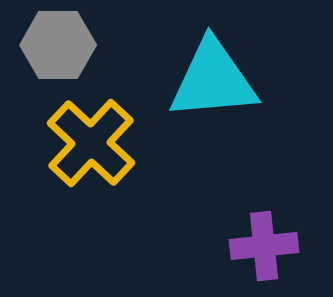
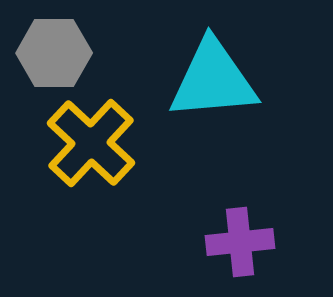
gray hexagon: moved 4 px left, 8 px down
purple cross: moved 24 px left, 4 px up
